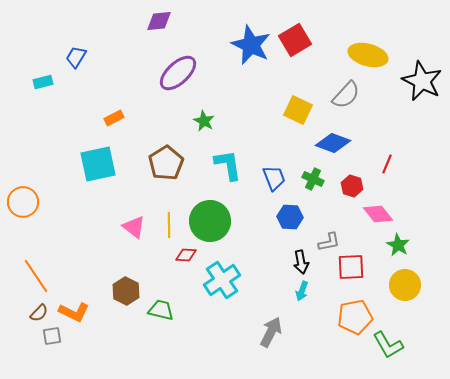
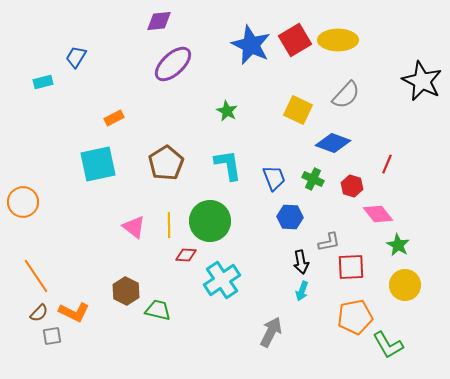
yellow ellipse at (368, 55): moved 30 px left, 15 px up; rotated 15 degrees counterclockwise
purple ellipse at (178, 73): moved 5 px left, 9 px up
green star at (204, 121): moved 23 px right, 10 px up
green trapezoid at (161, 310): moved 3 px left
